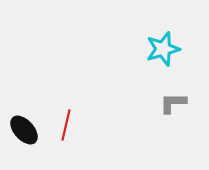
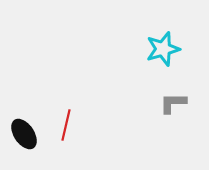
black ellipse: moved 4 px down; rotated 8 degrees clockwise
